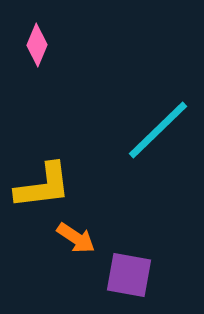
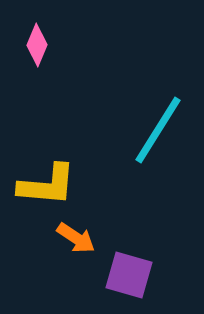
cyan line: rotated 14 degrees counterclockwise
yellow L-shape: moved 4 px right, 1 px up; rotated 12 degrees clockwise
purple square: rotated 6 degrees clockwise
